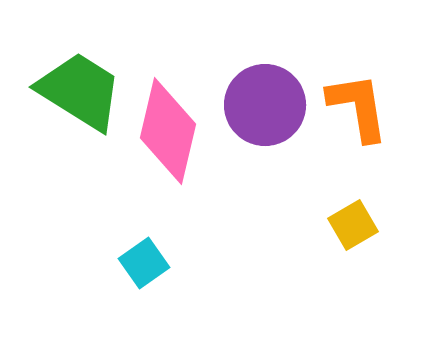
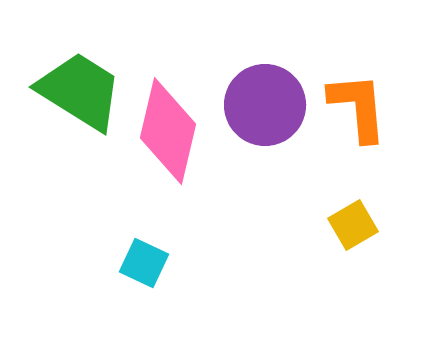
orange L-shape: rotated 4 degrees clockwise
cyan square: rotated 30 degrees counterclockwise
